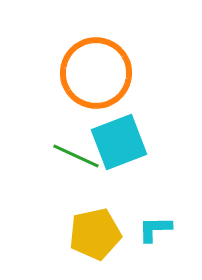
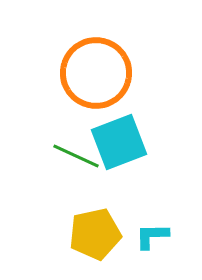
cyan L-shape: moved 3 px left, 7 px down
